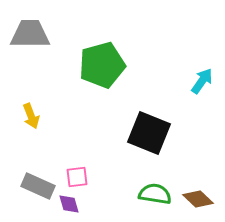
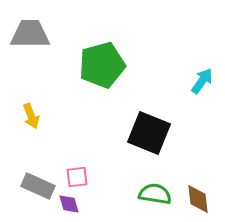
brown diamond: rotated 40 degrees clockwise
